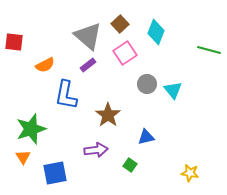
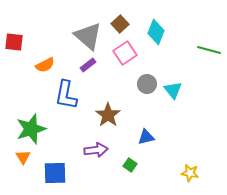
blue square: rotated 10 degrees clockwise
